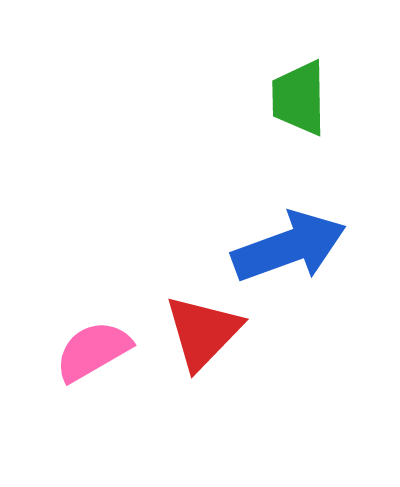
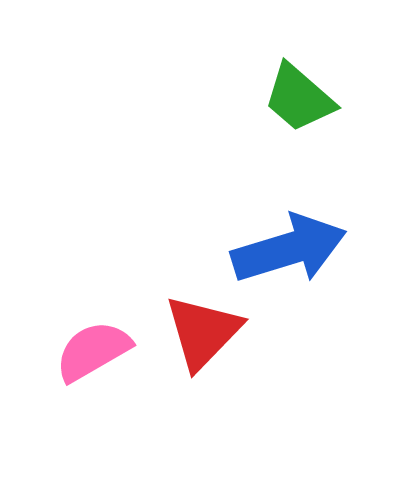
green trapezoid: rotated 48 degrees counterclockwise
blue arrow: moved 2 px down; rotated 3 degrees clockwise
